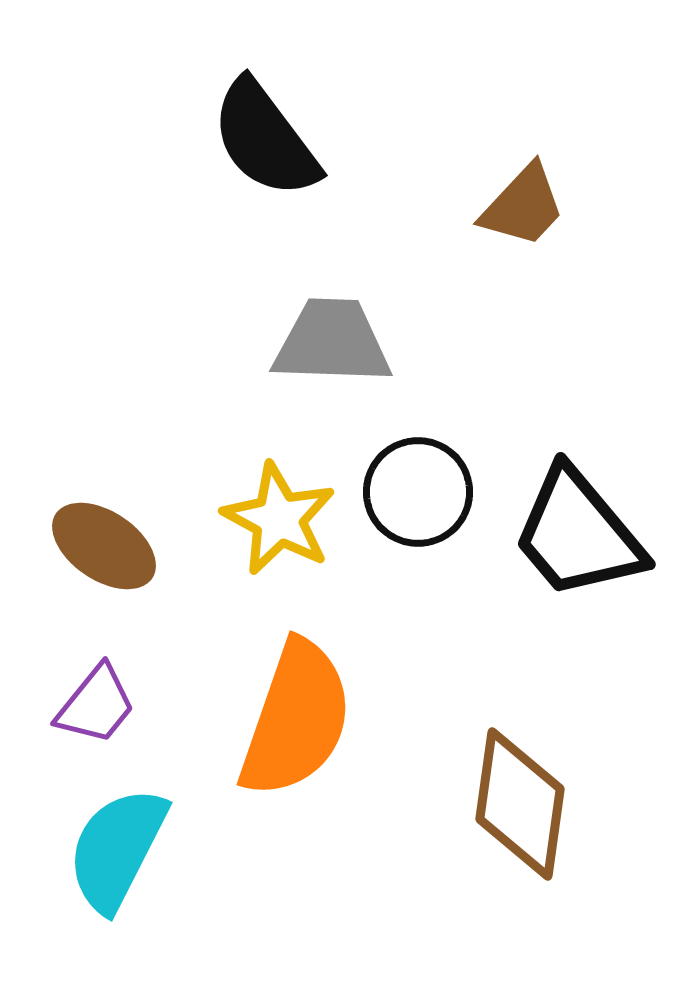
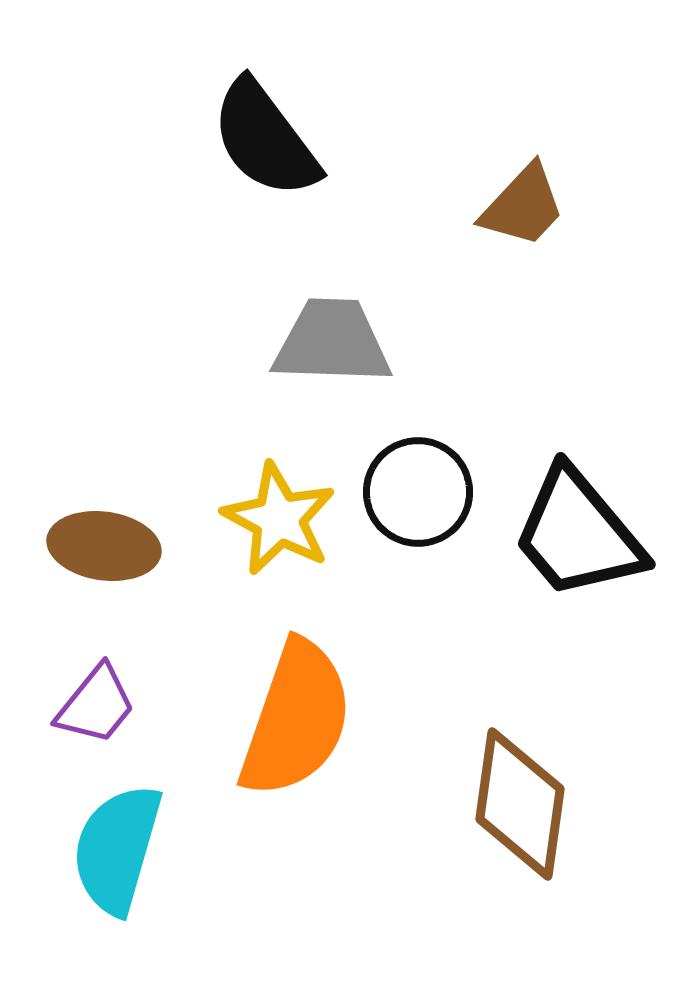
brown ellipse: rotated 26 degrees counterclockwise
cyan semicircle: rotated 11 degrees counterclockwise
